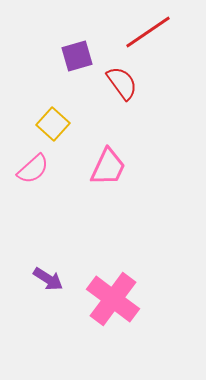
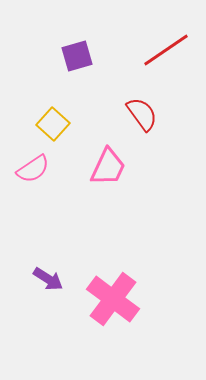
red line: moved 18 px right, 18 px down
red semicircle: moved 20 px right, 31 px down
pink semicircle: rotated 8 degrees clockwise
